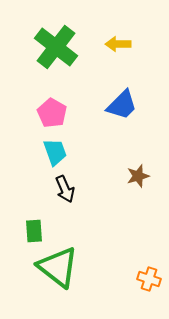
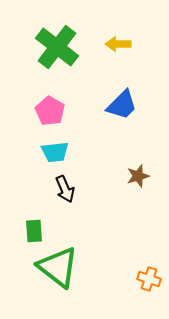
green cross: moved 1 px right
pink pentagon: moved 2 px left, 2 px up
cyan trapezoid: rotated 104 degrees clockwise
